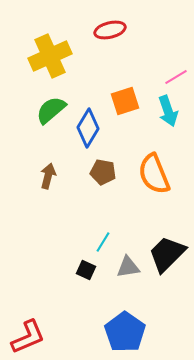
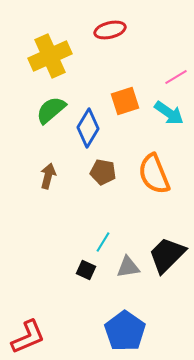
cyan arrow: moved 1 px right, 2 px down; rotated 36 degrees counterclockwise
black trapezoid: moved 1 px down
blue pentagon: moved 1 px up
